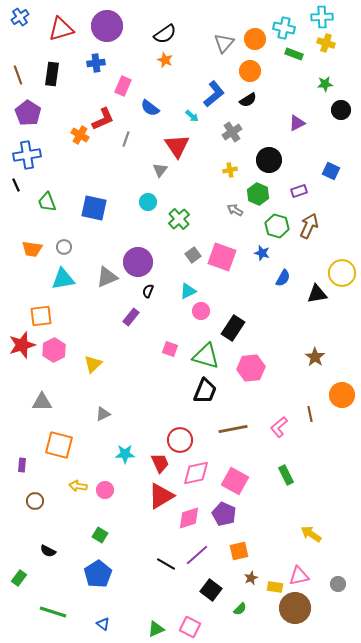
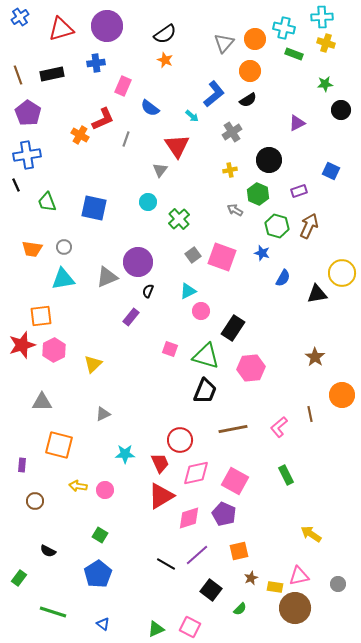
black rectangle at (52, 74): rotated 70 degrees clockwise
